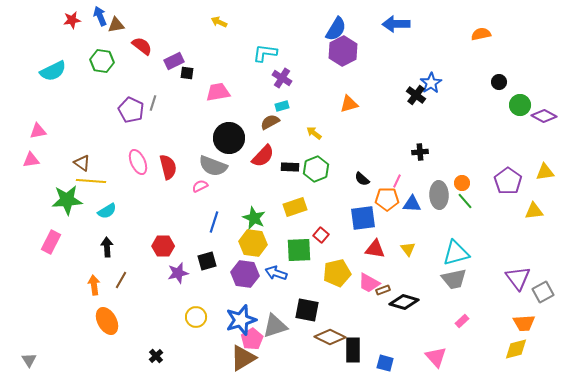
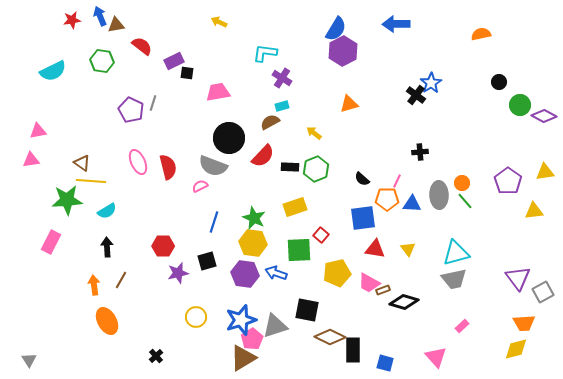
pink rectangle at (462, 321): moved 5 px down
